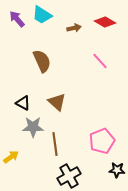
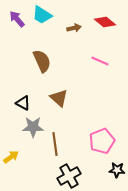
red diamond: rotated 10 degrees clockwise
pink line: rotated 24 degrees counterclockwise
brown triangle: moved 2 px right, 4 px up
